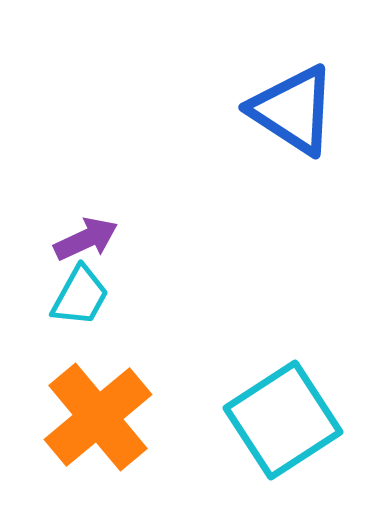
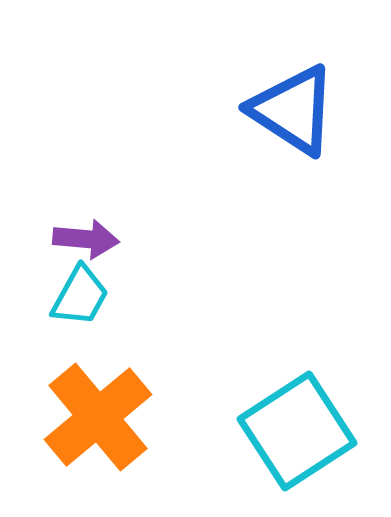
purple arrow: rotated 30 degrees clockwise
cyan square: moved 14 px right, 11 px down
